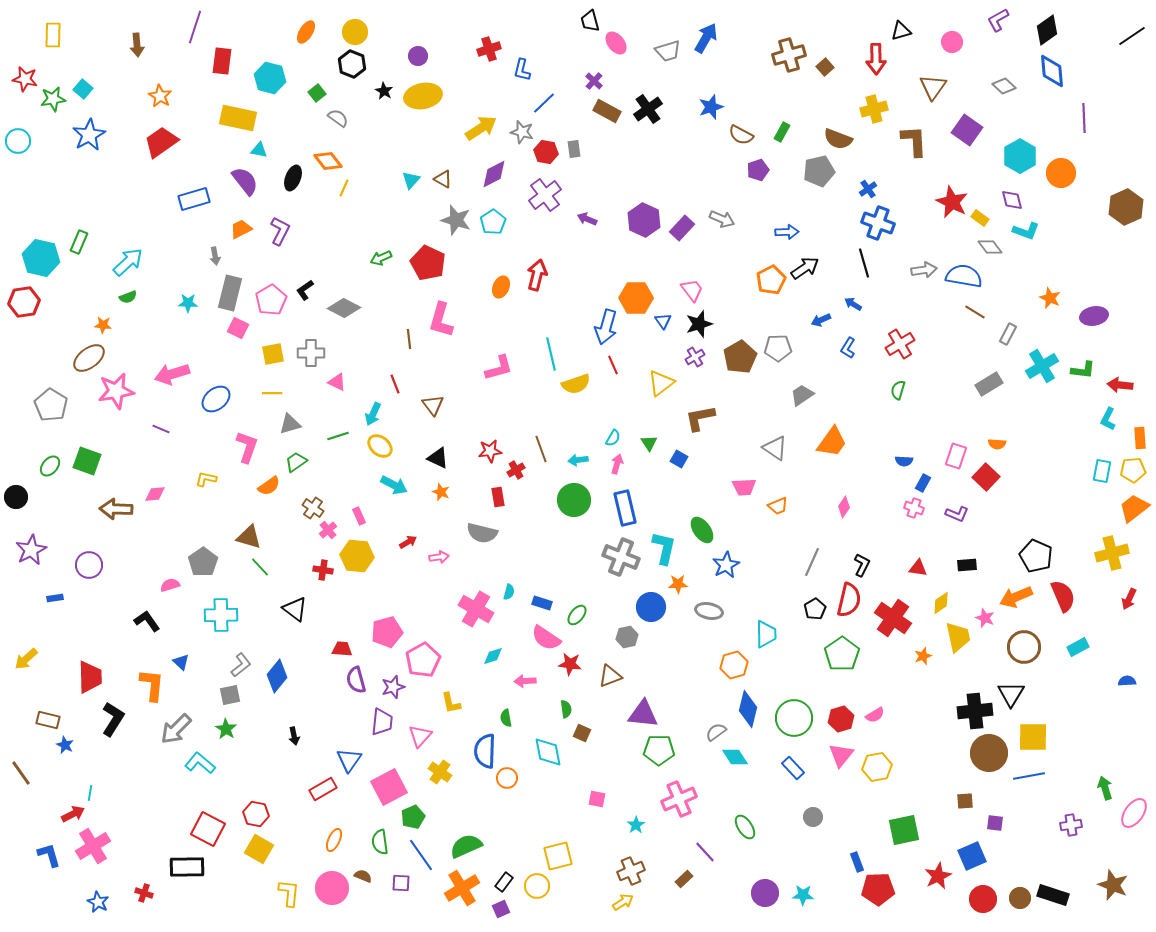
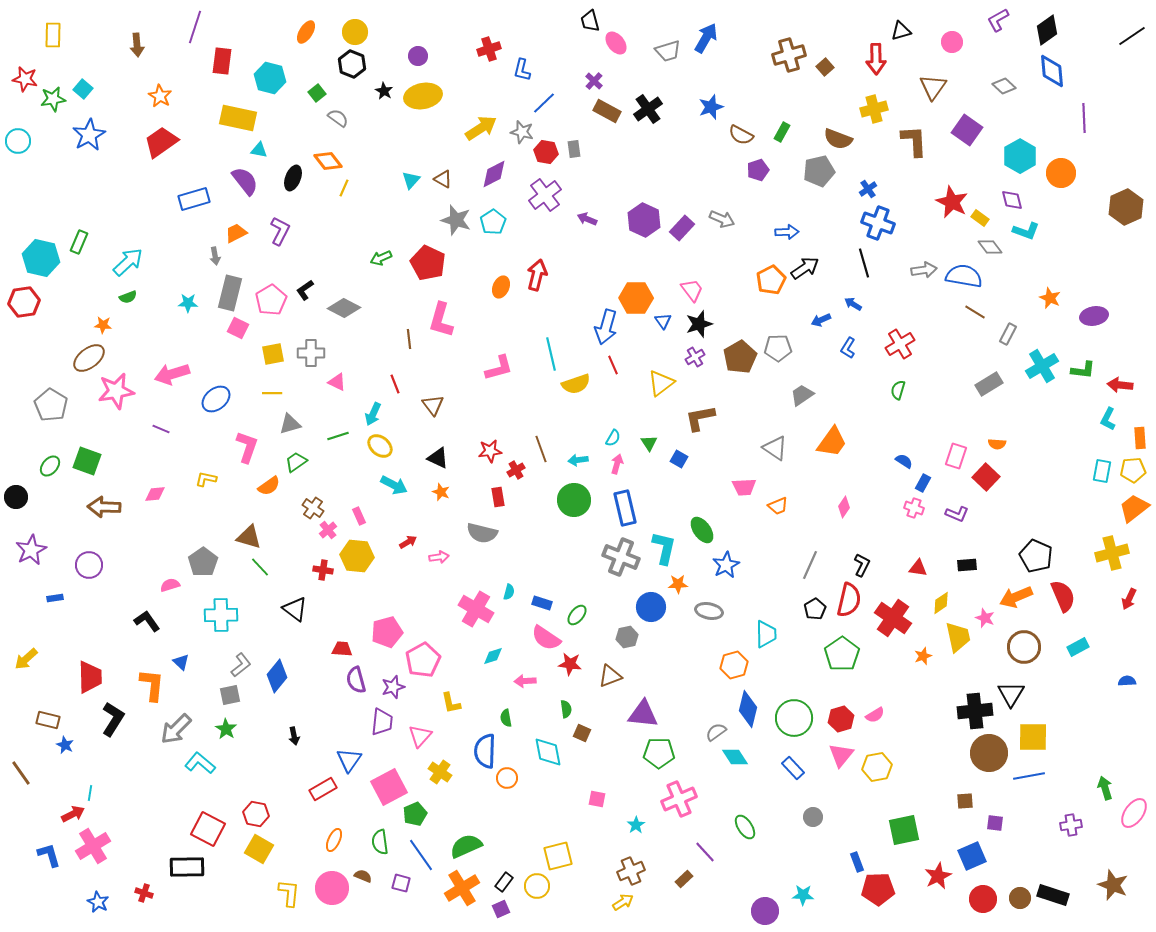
orange trapezoid at (241, 229): moved 5 px left, 4 px down
blue semicircle at (904, 461): rotated 150 degrees counterclockwise
brown arrow at (116, 509): moved 12 px left, 2 px up
gray line at (812, 562): moved 2 px left, 3 px down
green pentagon at (659, 750): moved 3 px down
green pentagon at (413, 817): moved 2 px right, 3 px up
purple square at (401, 883): rotated 12 degrees clockwise
purple circle at (765, 893): moved 18 px down
